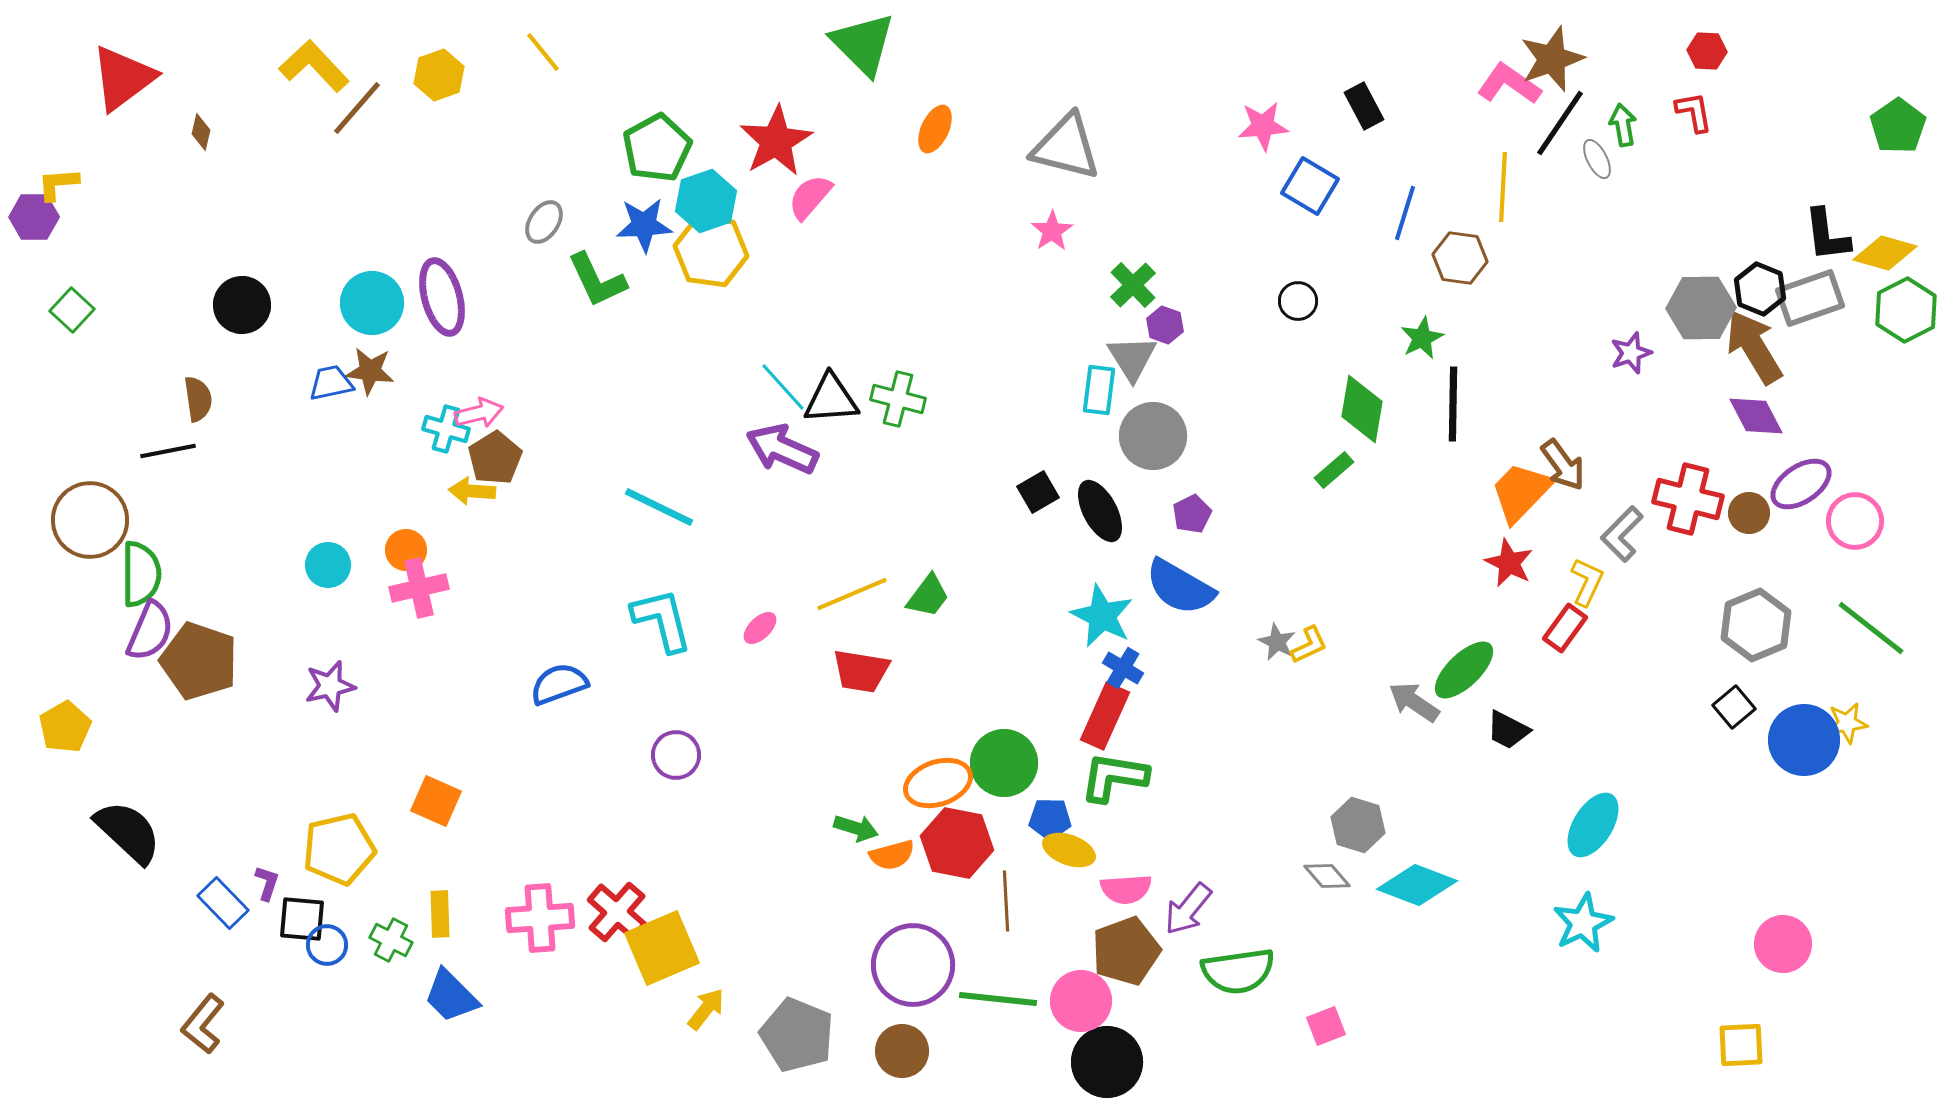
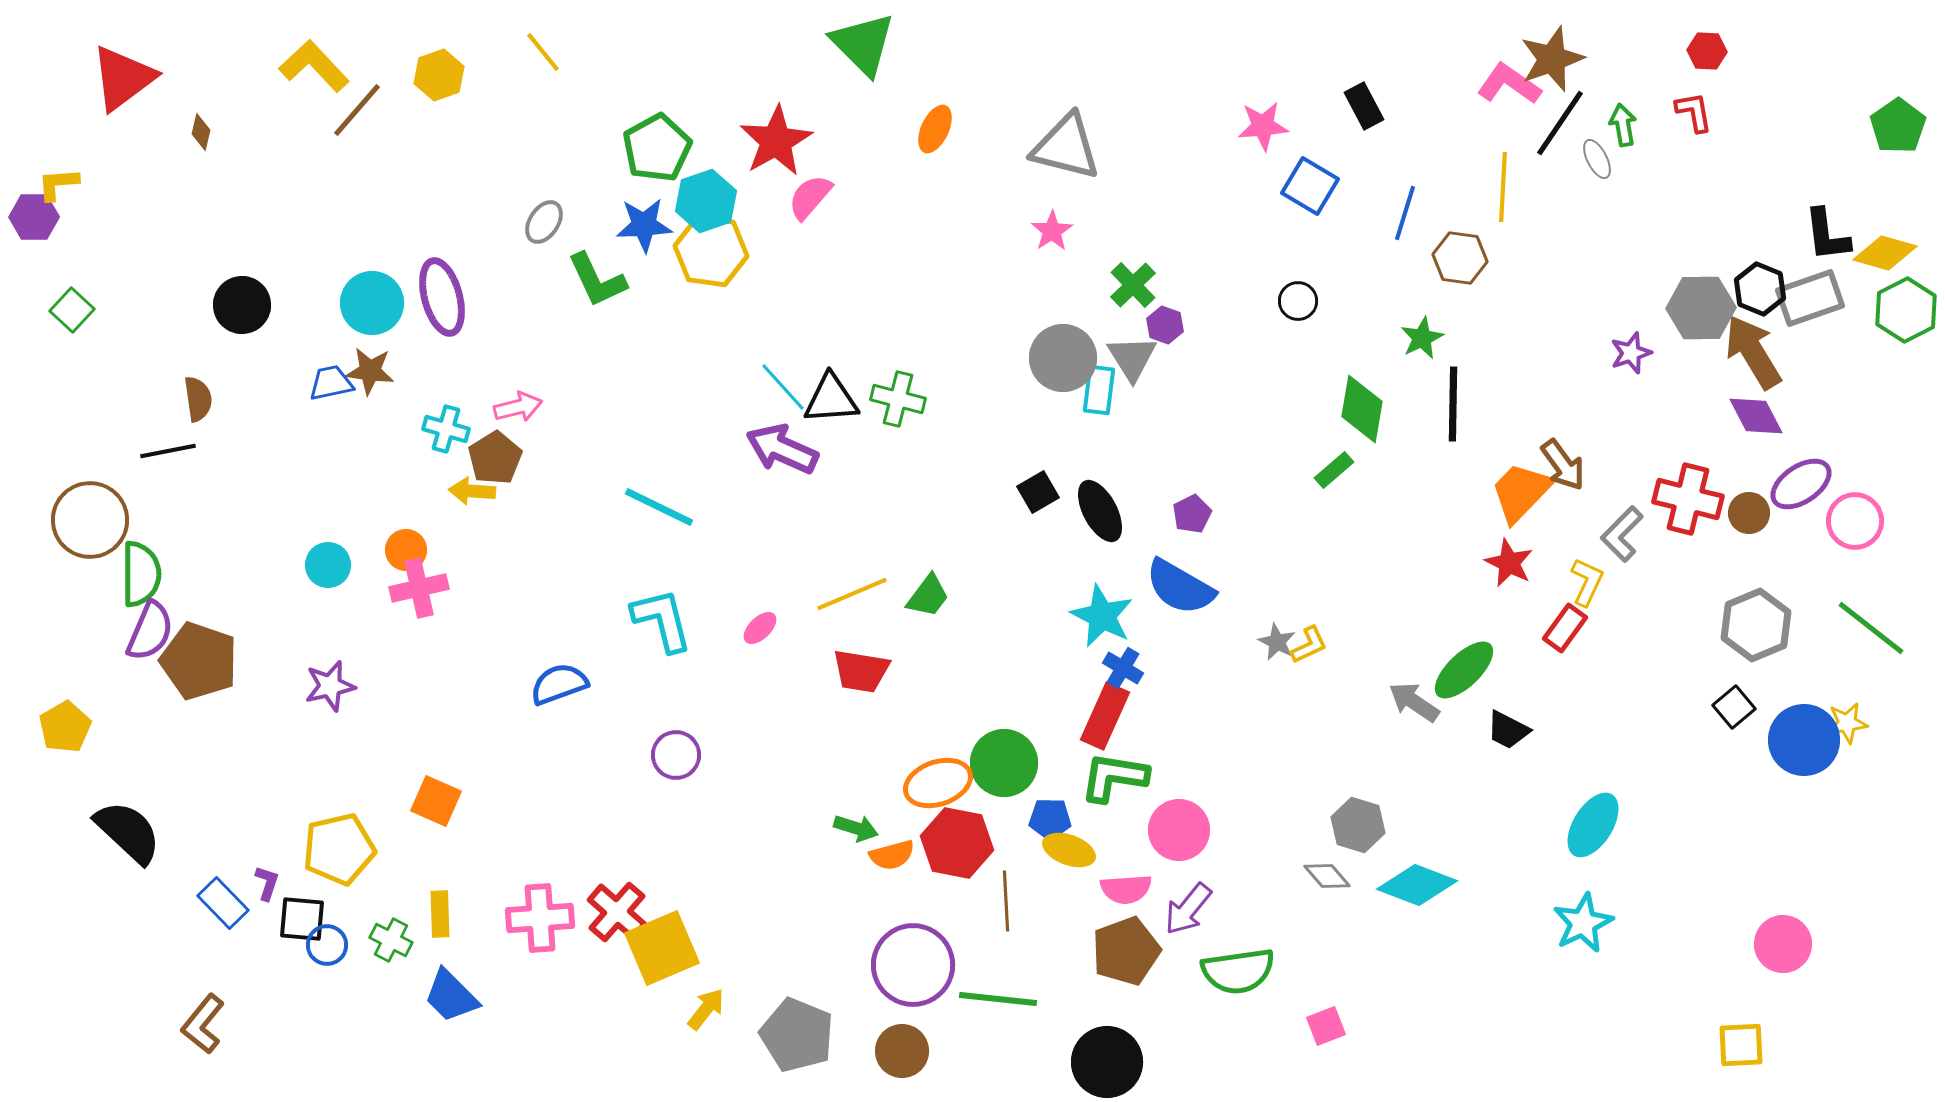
brown line at (357, 108): moved 2 px down
brown arrow at (1754, 347): moved 1 px left, 5 px down
pink arrow at (479, 413): moved 39 px right, 6 px up
gray circle at (1153, 436): moved 90 px left, 78 px up
pink circle at (1081, 1001): moved 98 px right, 171 px up
